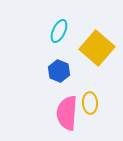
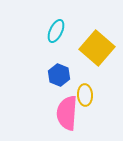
cyan ellipse: moved 3 px left
blue hexagon: moved 4 px down
yellow ellipse: moved 5 px left, 8 px up
